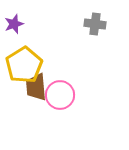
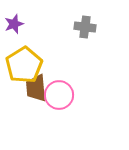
gray cross: moved 10 px left, 3 px down
brown trapezoid: moved 1 px down
pink circle: moved 1 px left
